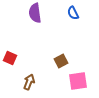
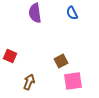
blue semicircle: moved 1 px left
red square: moved 2 px up
pink square: moved 5 px left
